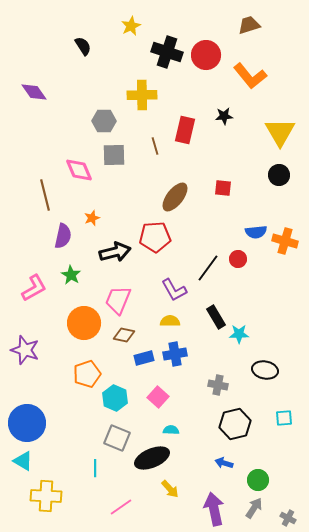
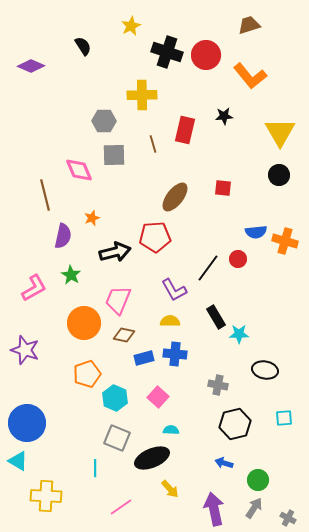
purple diamond at (34, 92): moved 3 px left, 26 px up; rotated 32 degrees counterclockwise
brown line at (155, 146): moved 2 px left, 2 px up
blue cross at (175, 354): rotated 15 degrees clockwise
cyan triangle at (23, 461): moved 5 px left
